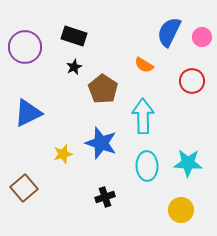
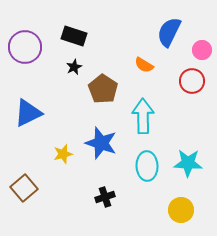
pink circle: moved 13 px down
